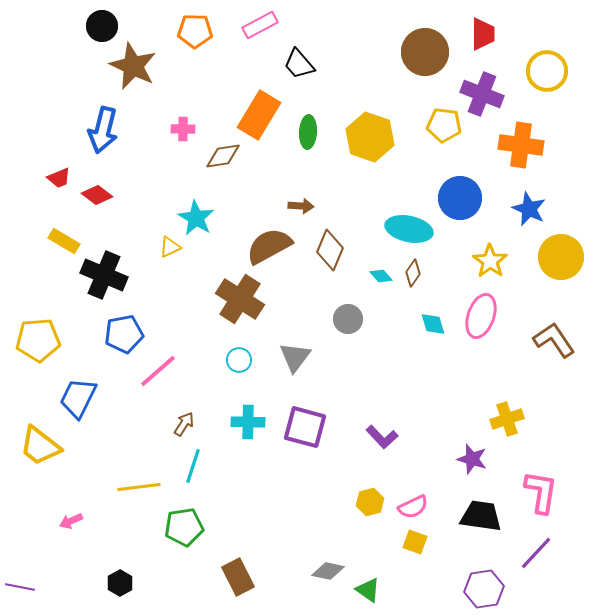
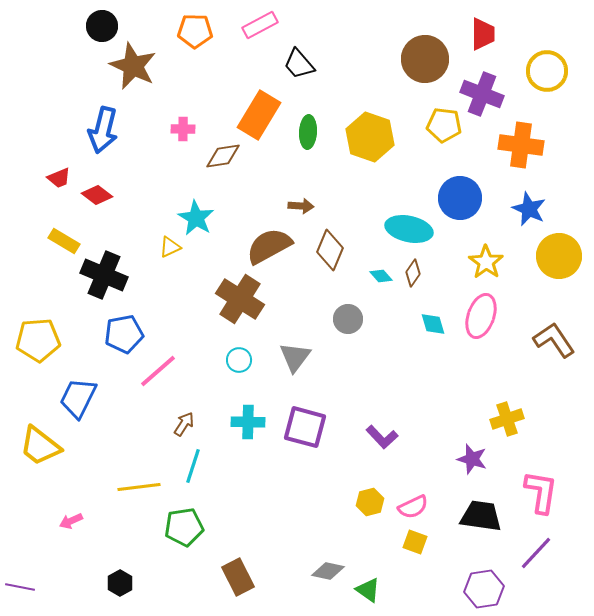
brown circle at (425, 52): moved 7 px down
yellow circle at (561, 257): moved 2 px left, 1 px up
yellow star at (490, 261): moved 4 px left, 1 px down
